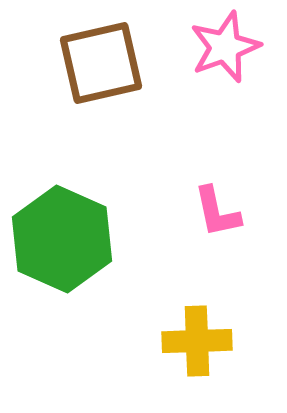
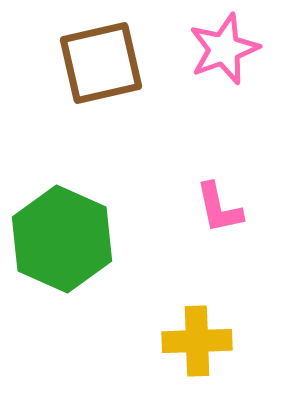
pink star: moved 1 px left, 2 px down
pink L-shape: moved 2 px right, 4 px up
